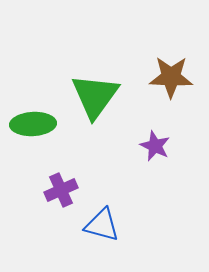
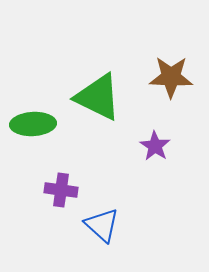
green triangle: moved 3 px right, 1 px down; rotated 40 degrees counterclockwise
purple star: rotated 8 degrees clockwise
purple cross: rotated 32 degrees clockwise
blue triangle: rotated 27 degrees clockwise
